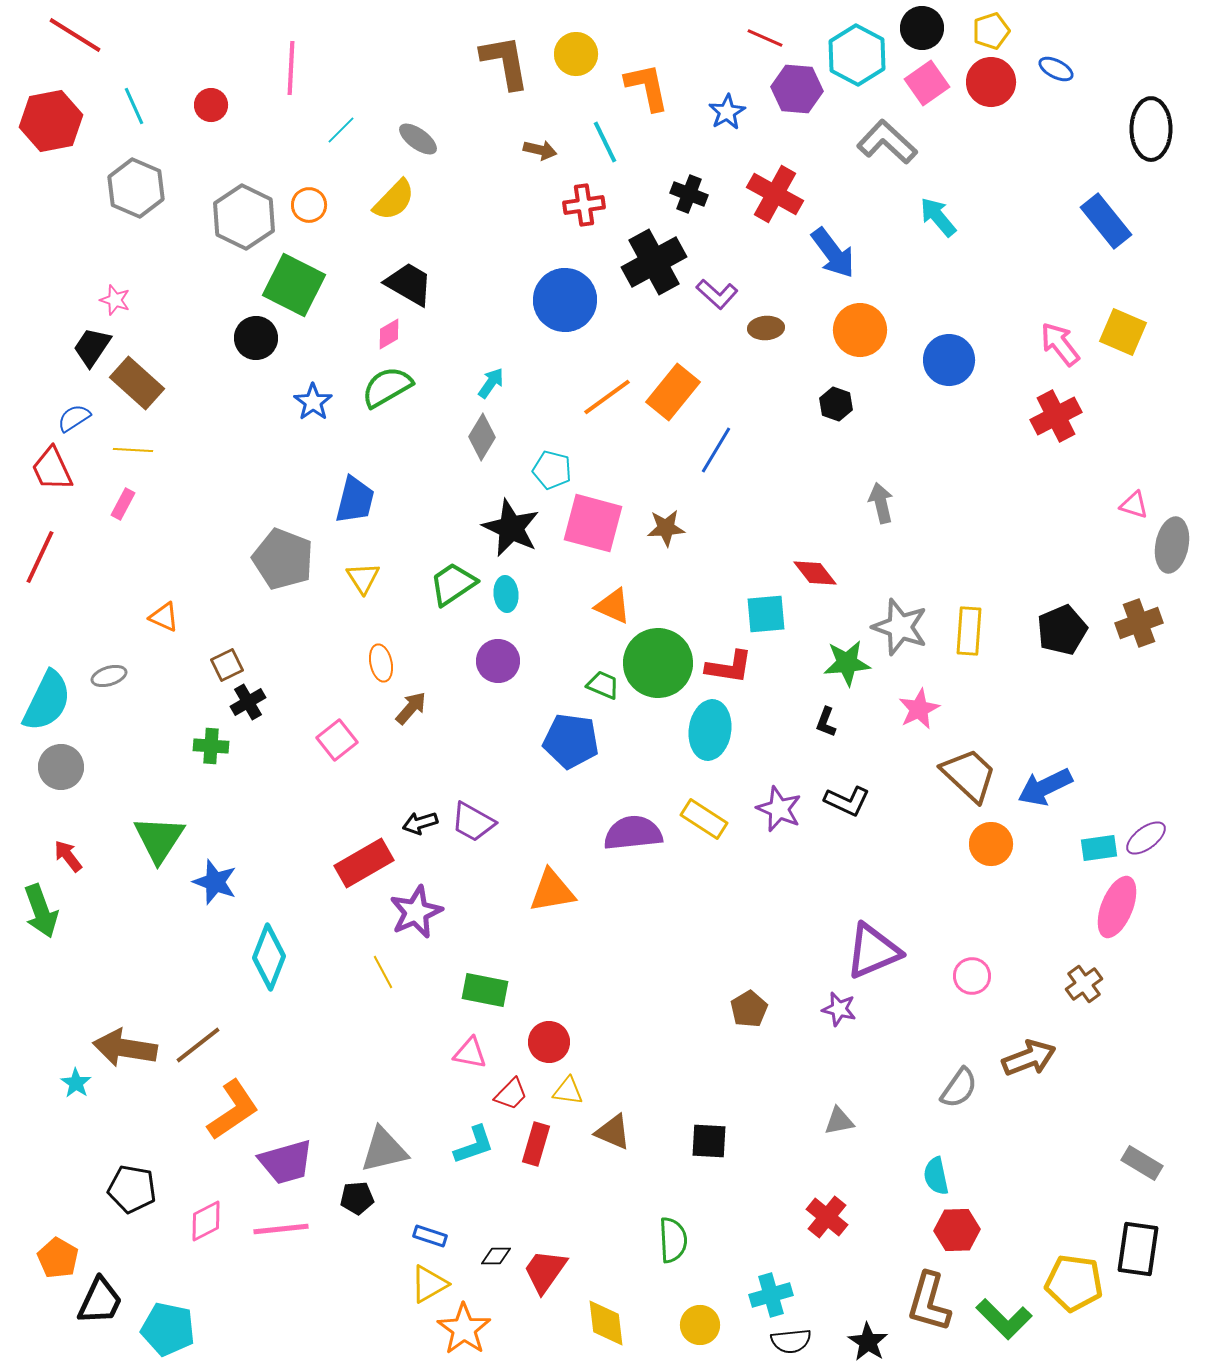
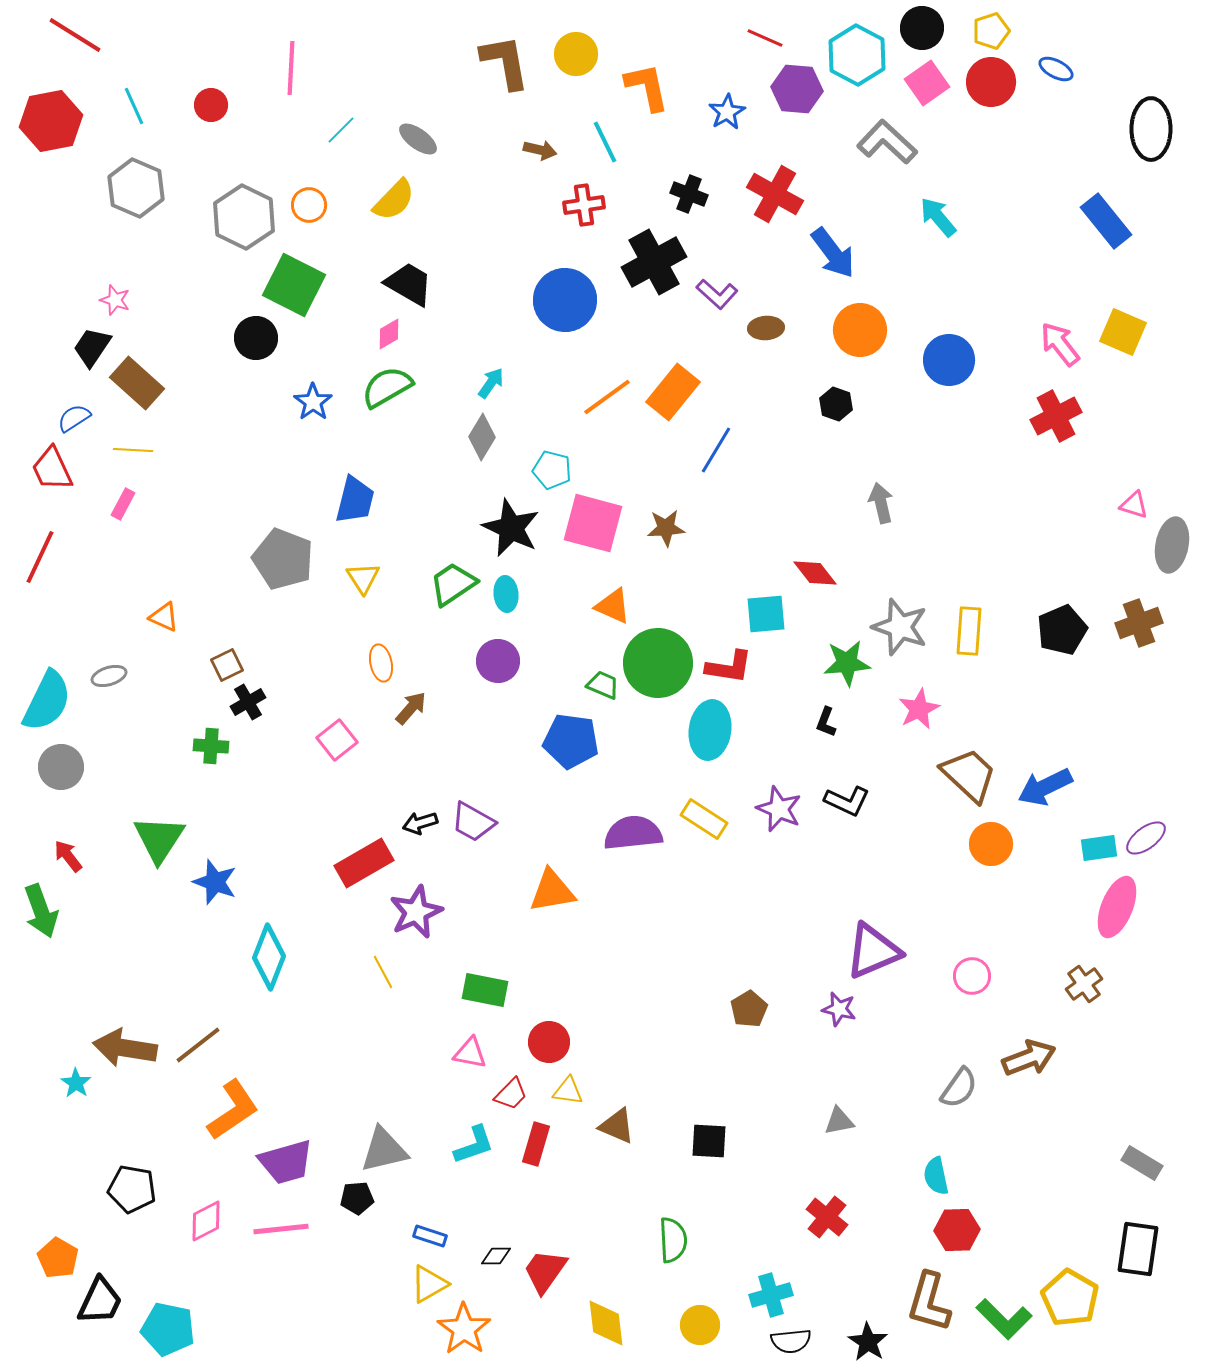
brown triangle at (613, 1132): moved 4 px right, 6 px up
yellow pentagon at (1074, 1283): moved 4 px left, 15 px down; rotated 22 degrees clockwise
